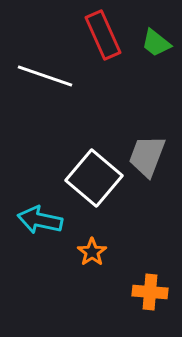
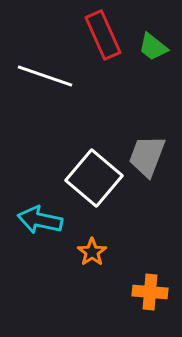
green trapezoid: moved 3 px left, 4 px down
